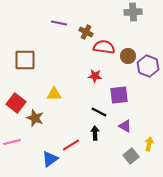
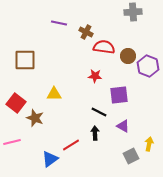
purple triangle: moved 2 px left
gray square: rotated 14 degrees clockwise
